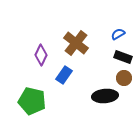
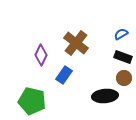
blue semicircle: moved 3 px right
